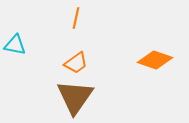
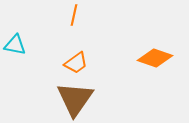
orange line: moved 2 px left, 3 px up
orange diamond: moved 2 px up
brown triangle: moved 2 px down
